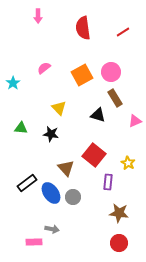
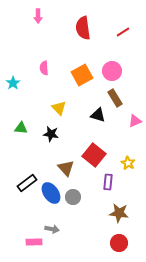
pink semicircle: rotated 56 degrees counterclockwise
pink circle: moved 1 px right, 1 px up
